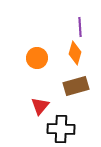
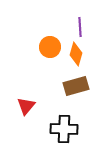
orange diamond: moved 1 px right, 1 px down
orange circle: moved 13 px right, 11 px up
red triangle: moved 14 px left
black cross: moved 3 px right
